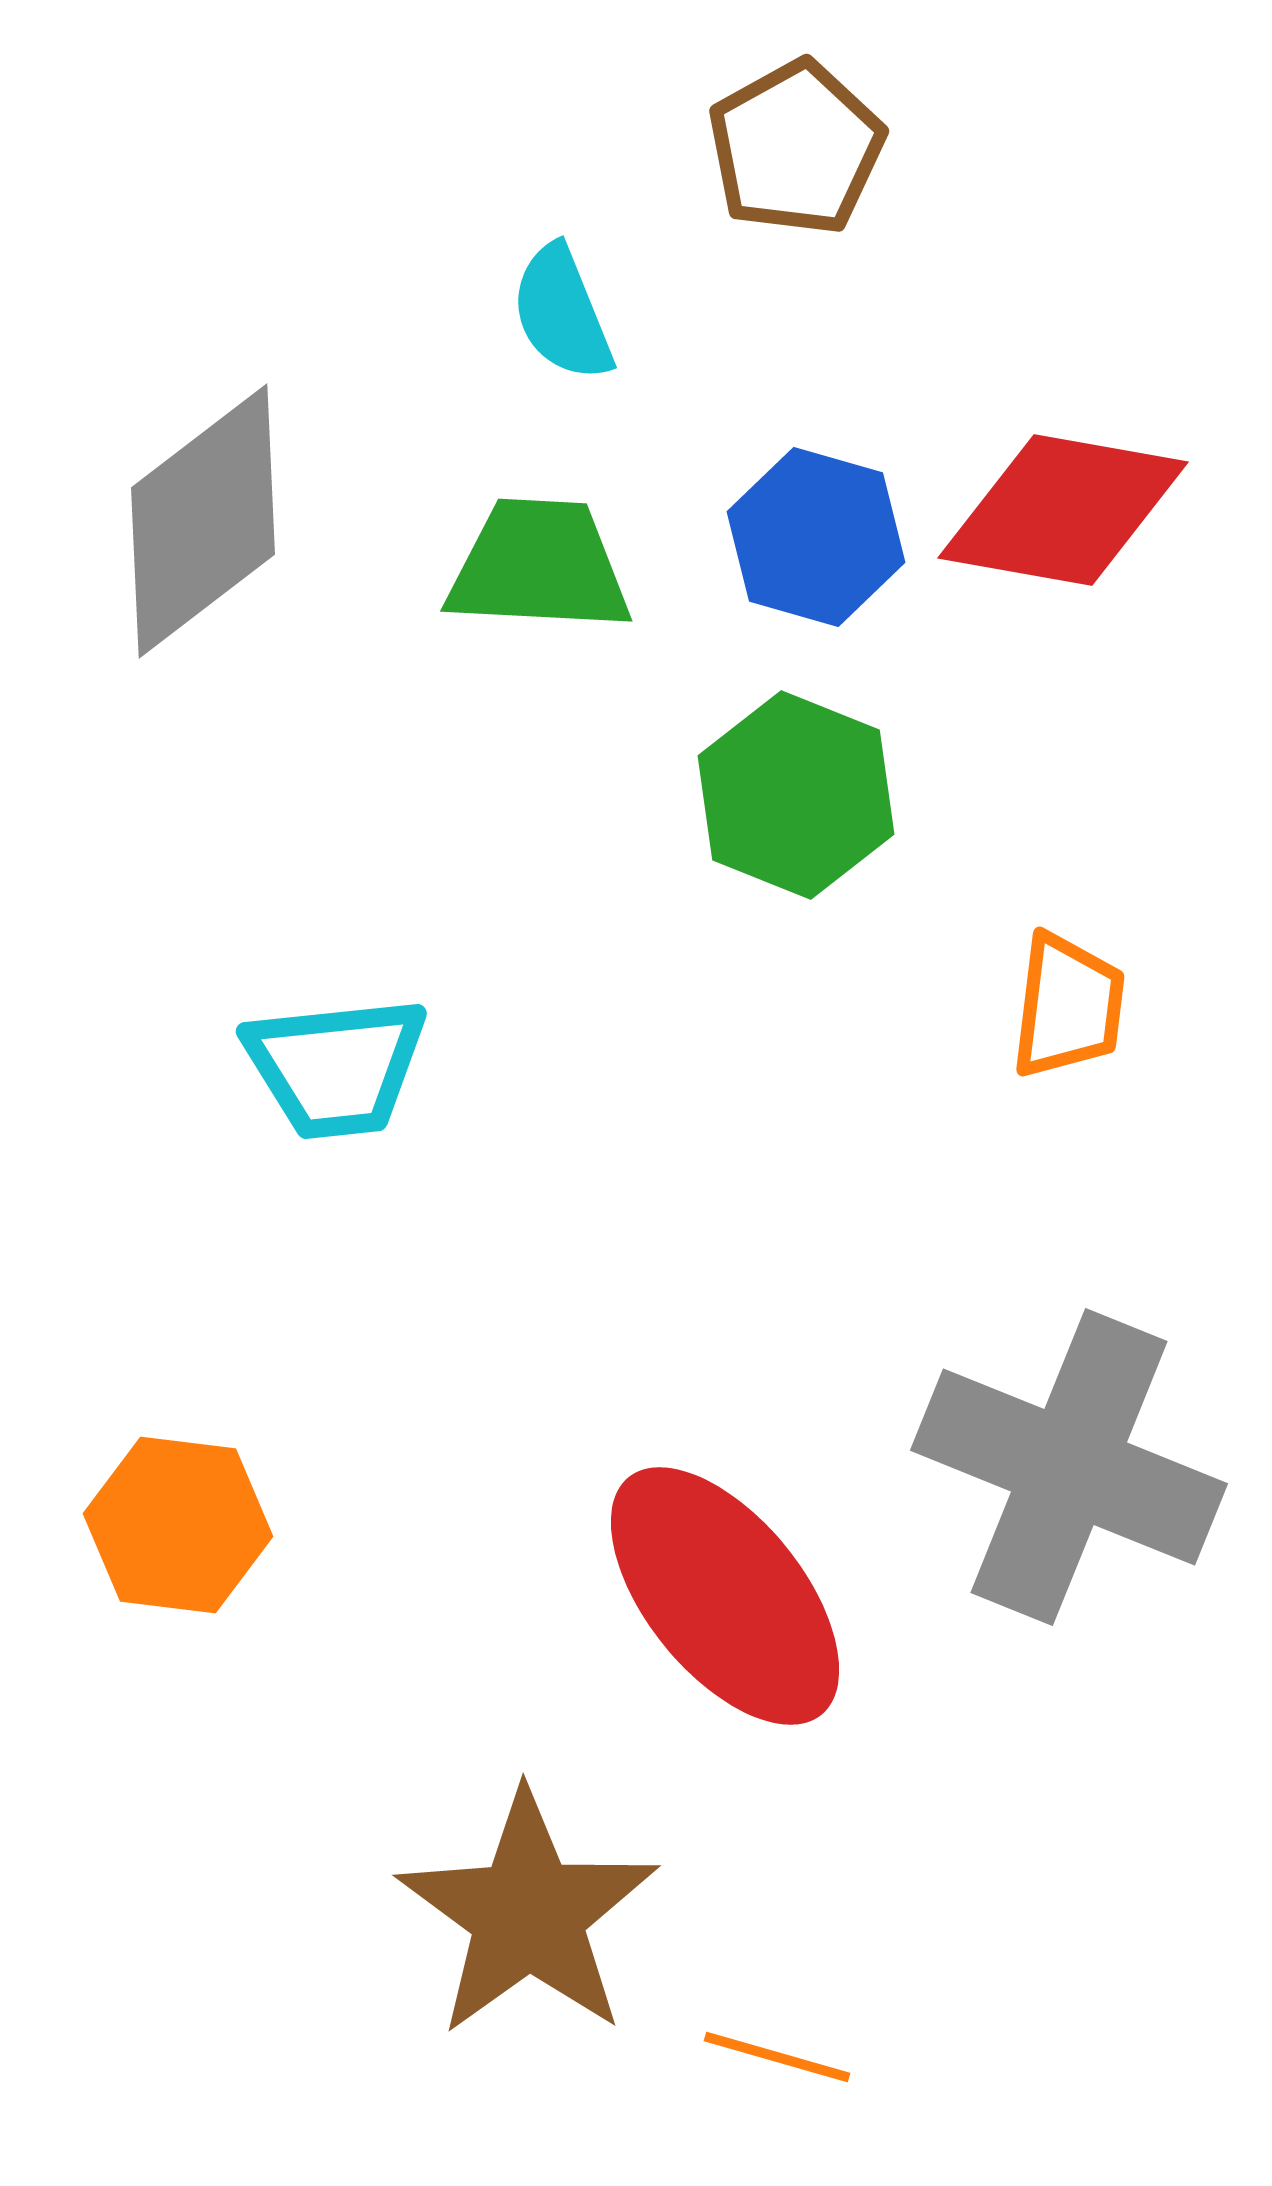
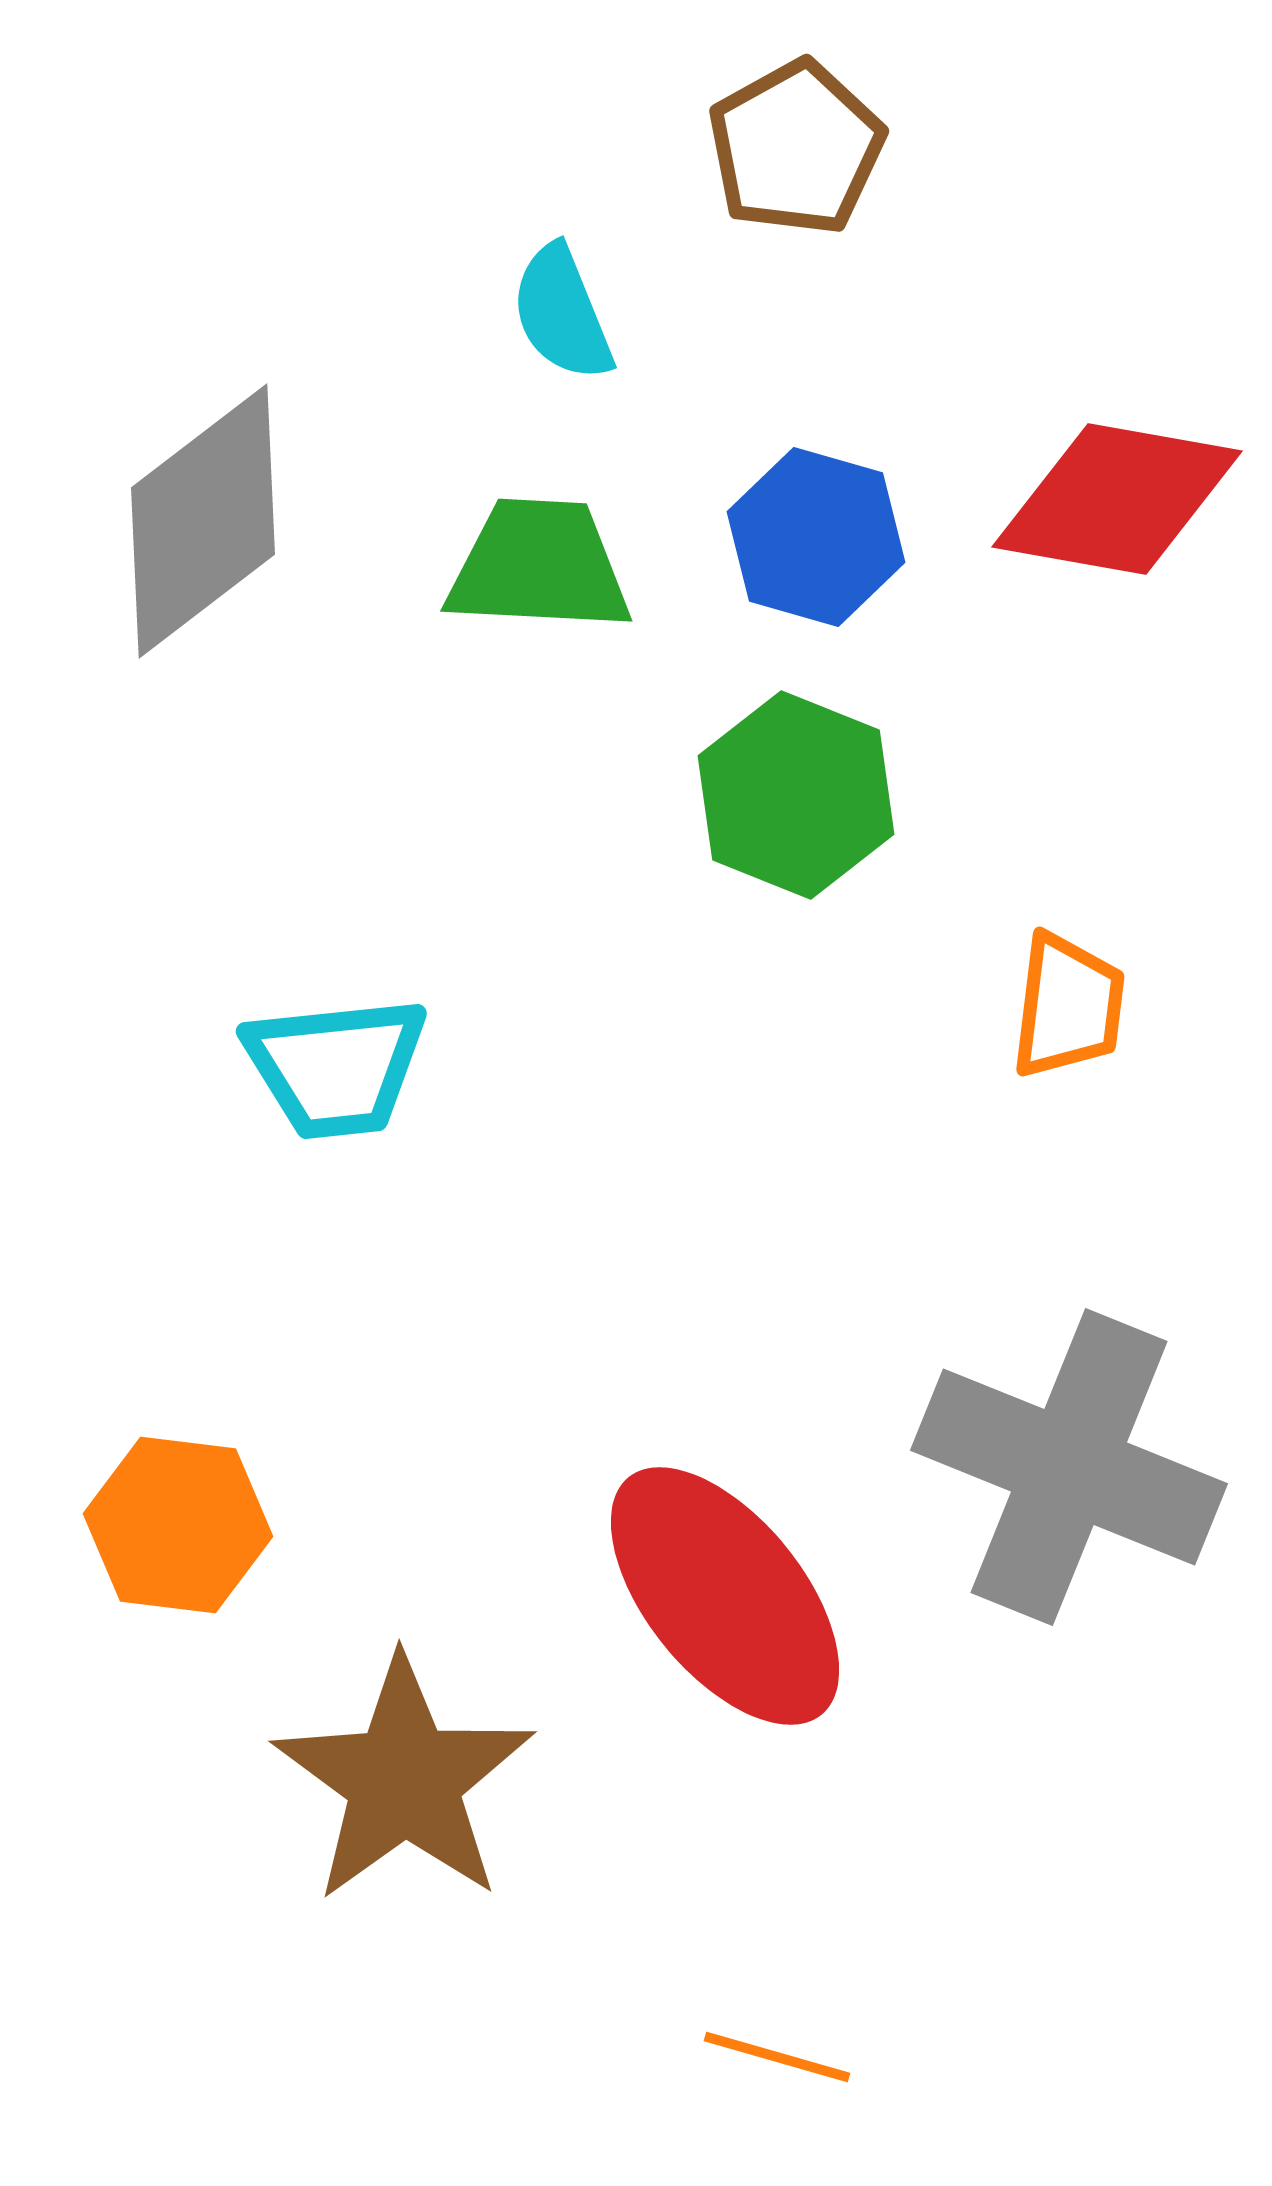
red diamond: moved 54 px right, 11 px up
brown star: moved 124 px left, 134 px up
